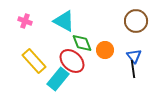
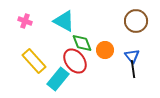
blue triangle: moved 2 px left
red ellipse: moved 3 px right; rotated 10 degrees clockwise
